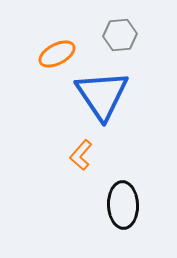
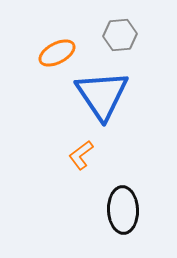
orange ellipse: moved 1 px up
orange L-shape: rotated 12 degrees clockwise
black ellipse: moved 5 px down
